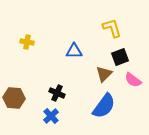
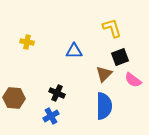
blue semicircle: rotated 36 degrees counterclockwise
blue cross: rotated 14 degrees clockwise
